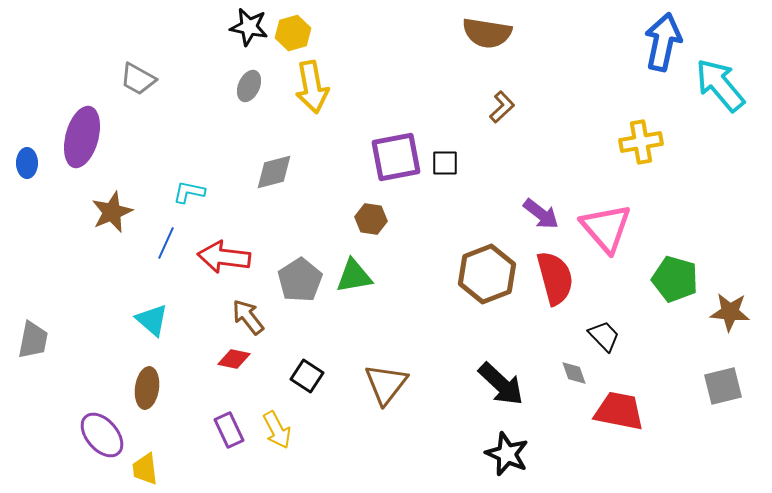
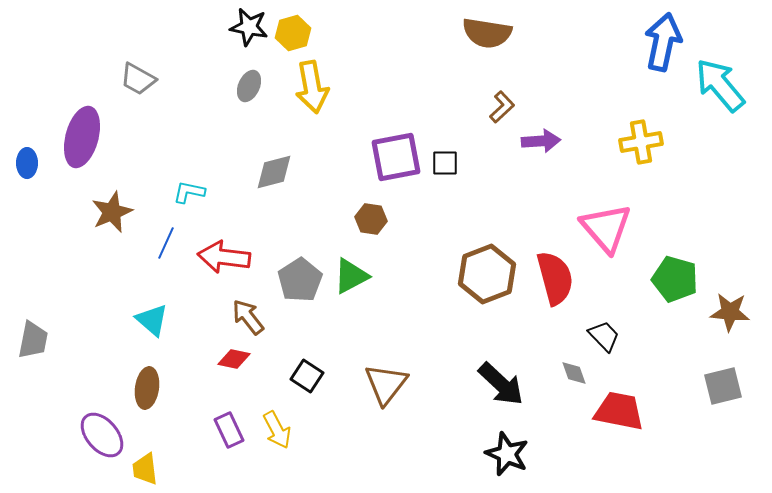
purple arrow at (541, 214): moved 73 px up; rotated 42 degrees counterclockwise
green triangle at (354, 276): moved 3 px left; rotated 18 degrees counterclockwise
